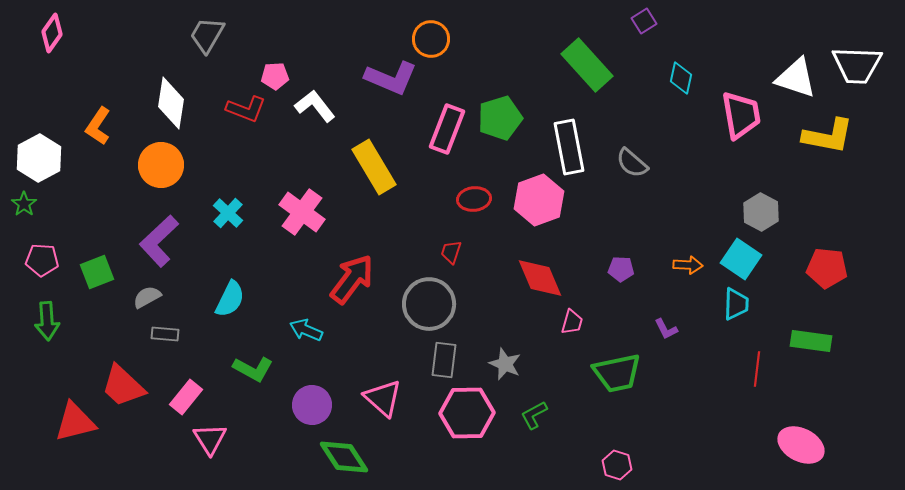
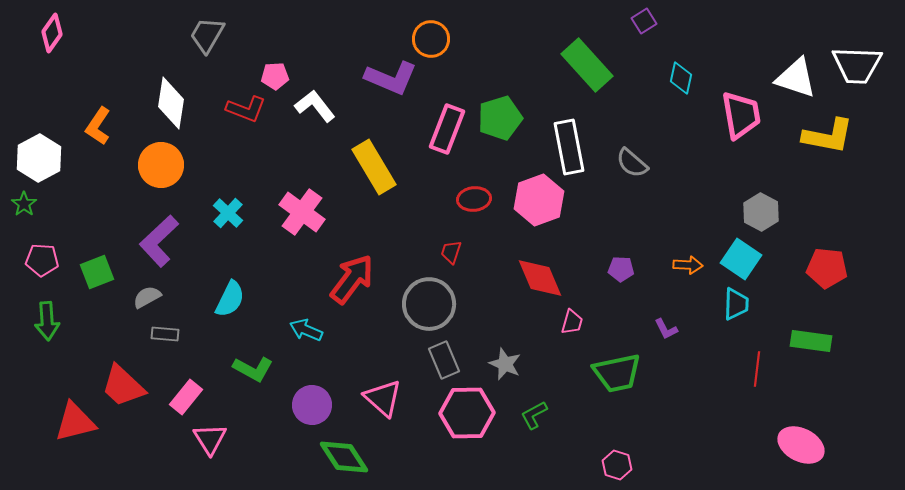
gray rectangle at (444, 360): rotated 30 degrees counterclockwise
